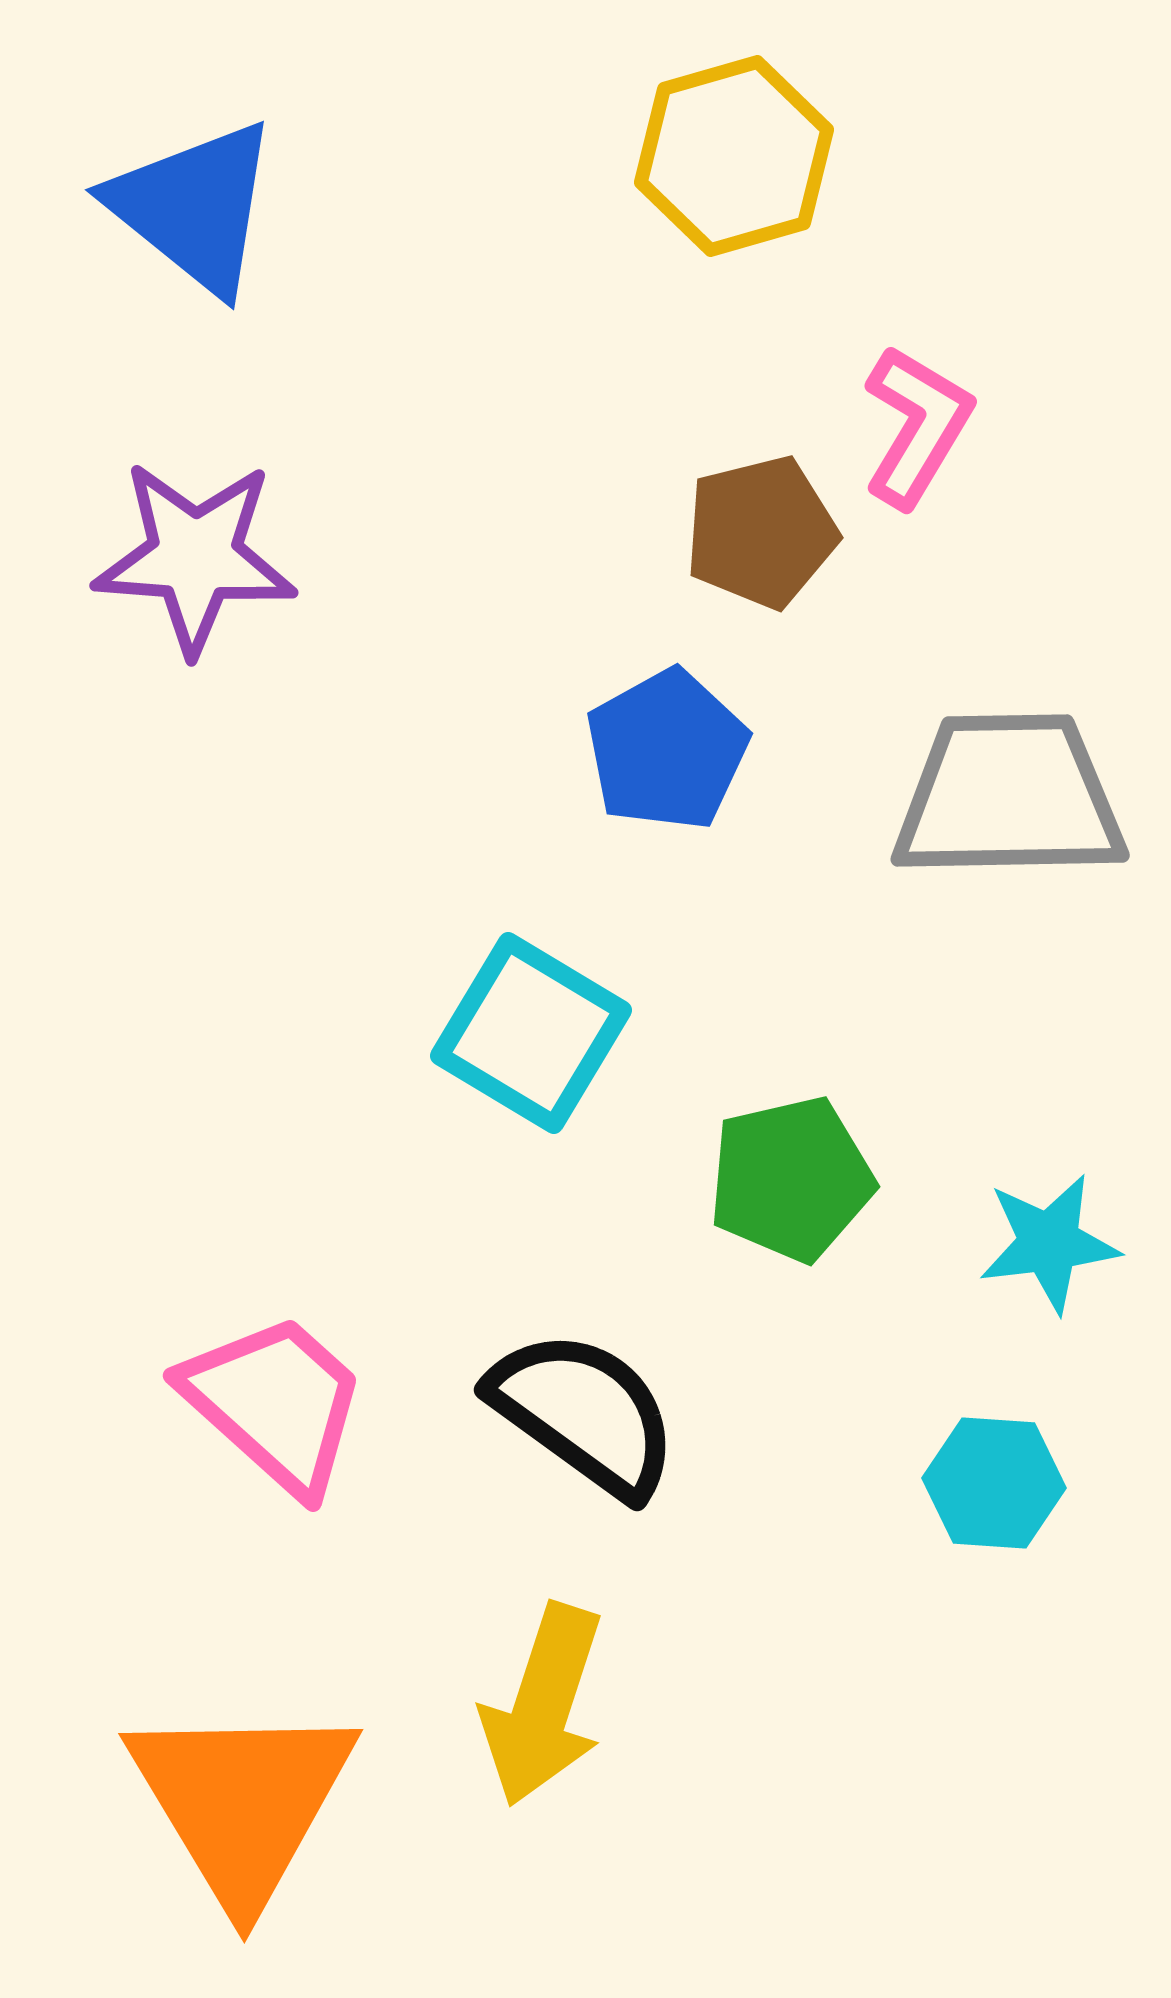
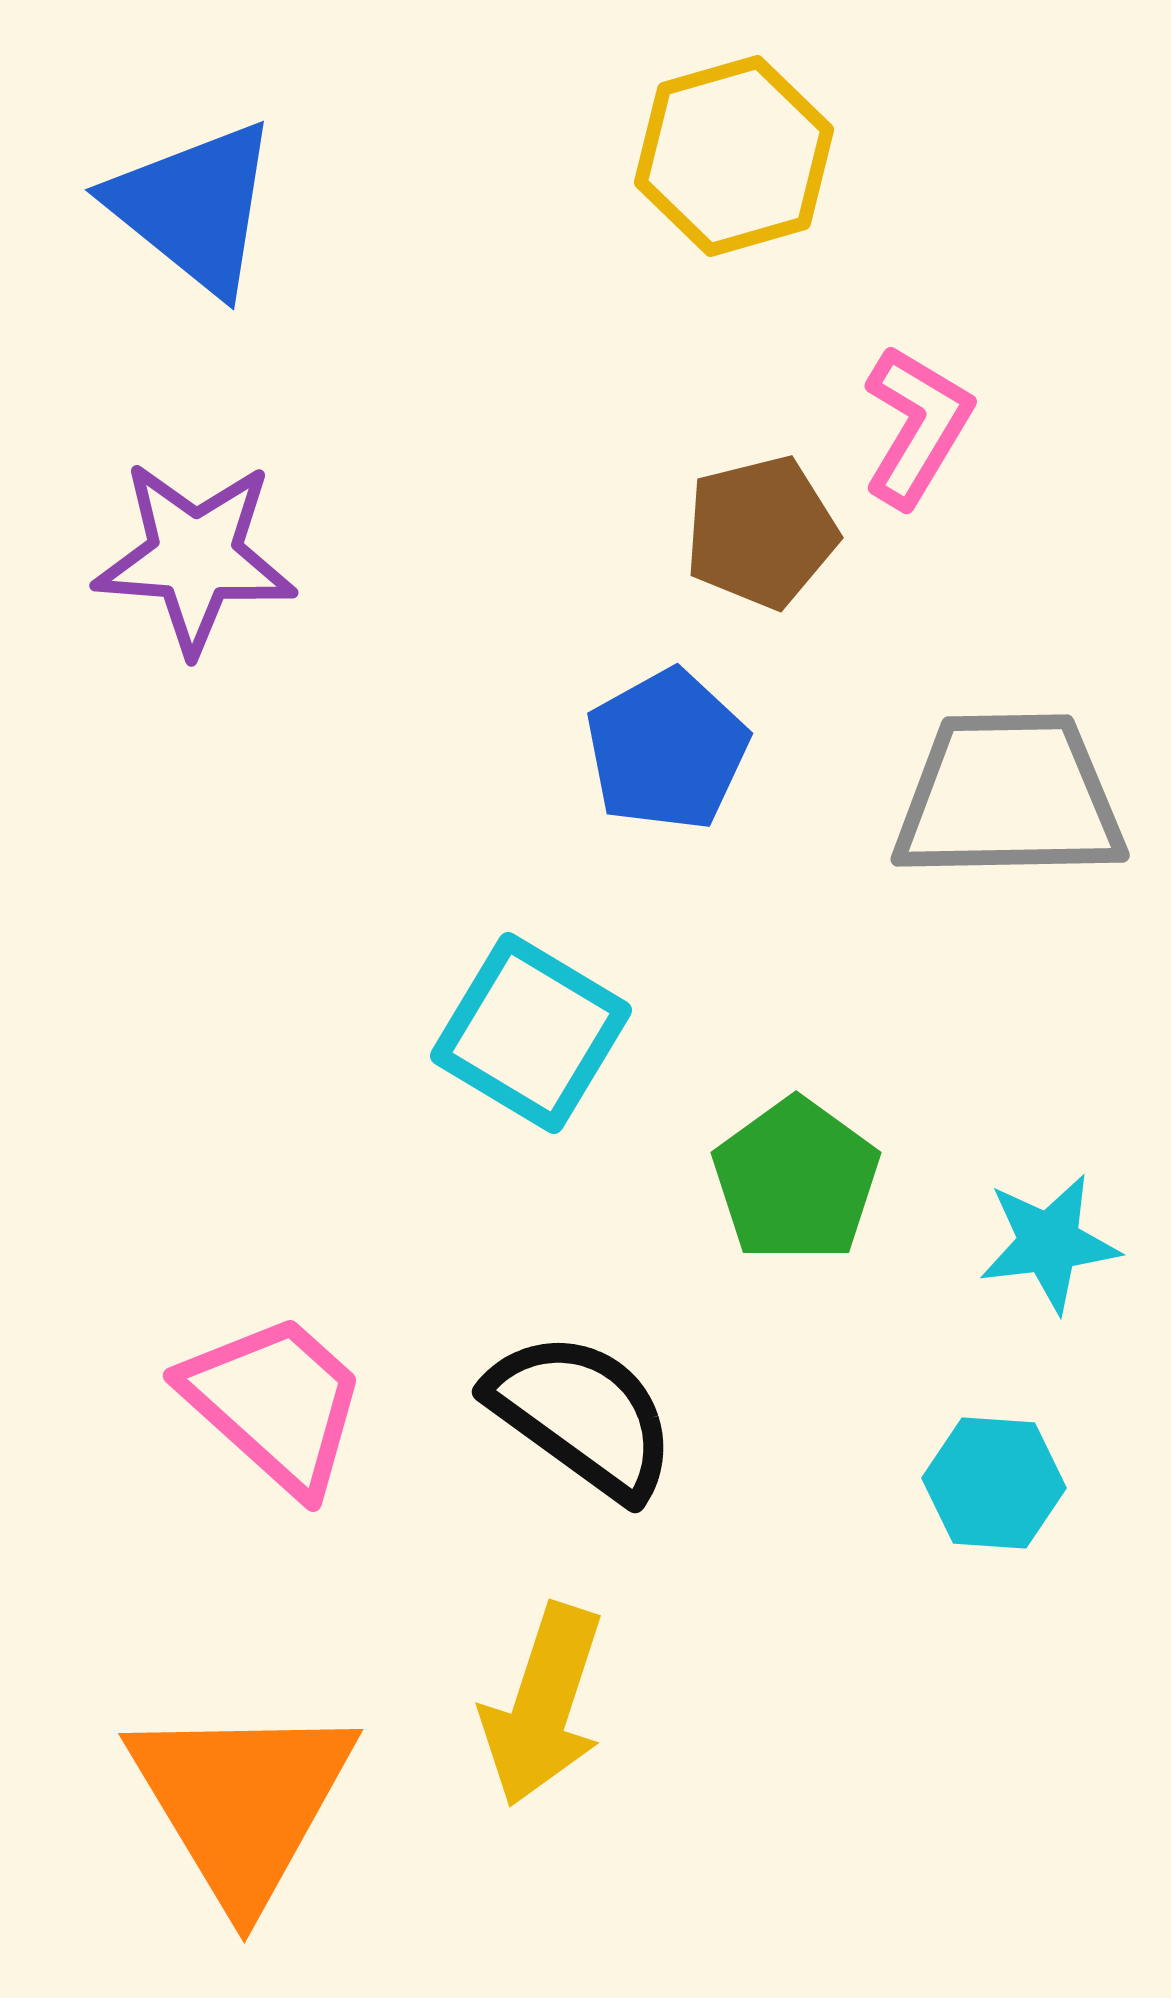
green pentagon: moved 5 px right, 1 px down; rotated 23 degrees counterclockwise
black semicircle: moved 2 px left, 2 px down
